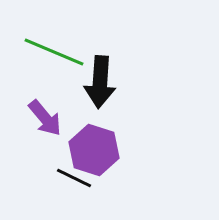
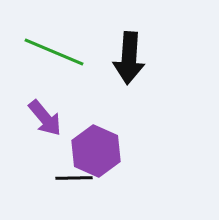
black arrow: moved 29 px right, 24 px up
purple hexagon: moved 2 px right, 1 px down; rotated 6 degrees clockwise
black line: rotated 27 degrees counterclockwise
